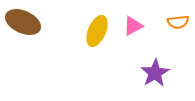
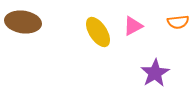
brown ellipse: rotated 16 degrees counterclockwise
yellow ellipse: moved 1 px right, 1 px down; rotated 56 degrees counterclockwise
